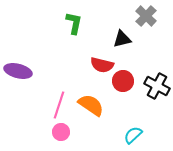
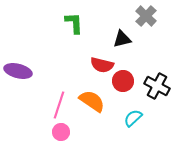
green L-shape: rotated 15 degrees counterclockwise
orange semicircle: moved 1 px right, 4 px up
cyan semicircle: moved 17 px up
